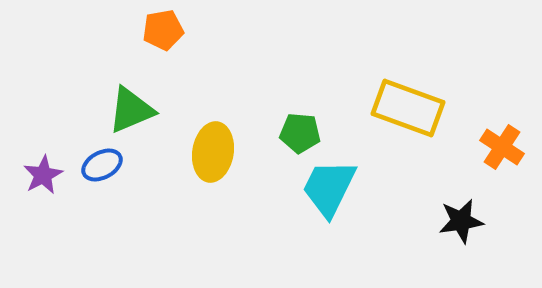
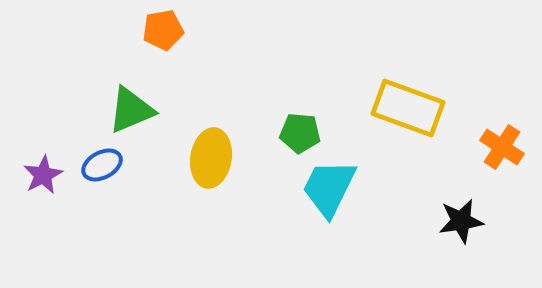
yellow ellipse: moved 2 px left, 6 px down
